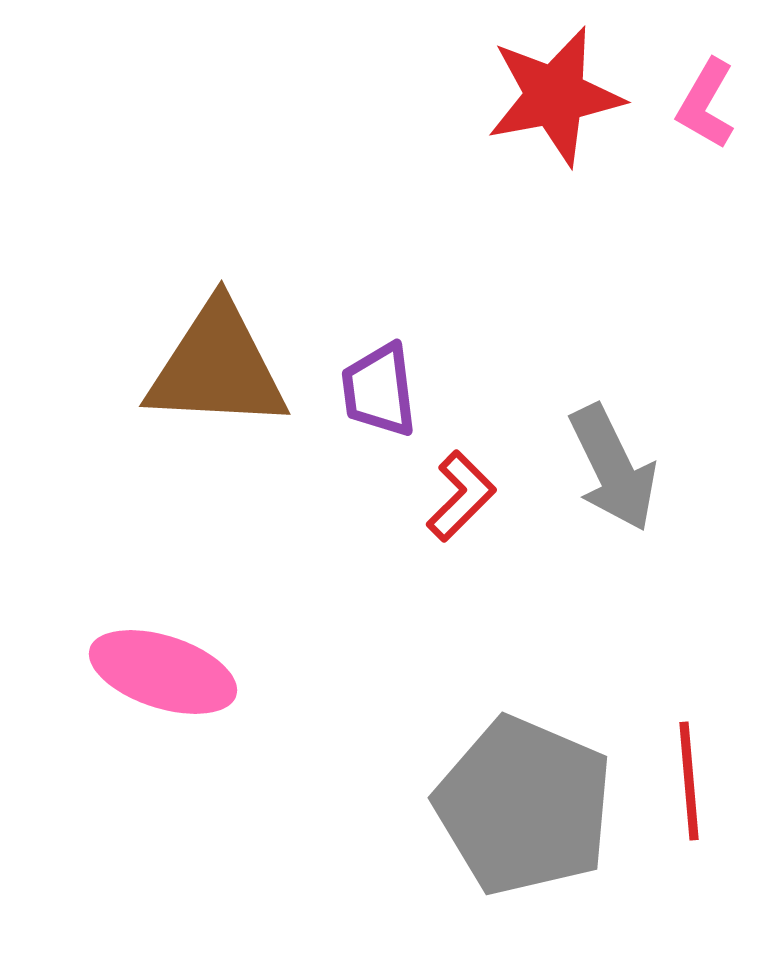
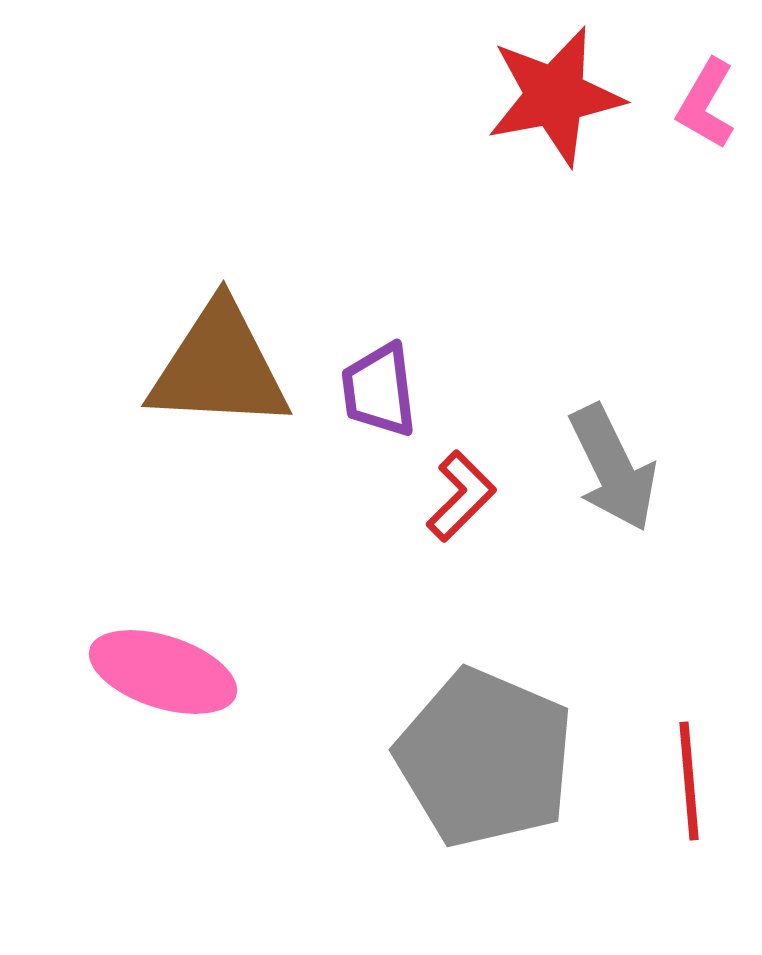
brown triangle: moved 2 px right
gray pentagon: moved 39 px left, 48 px up
